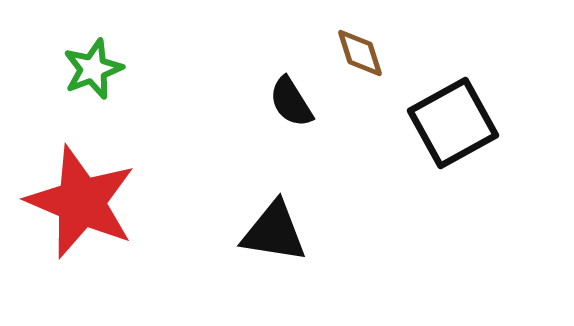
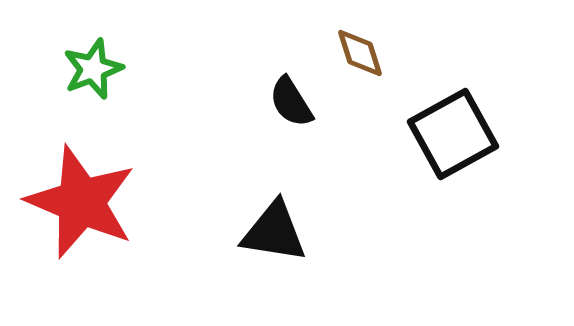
black square: moved 11 px down
